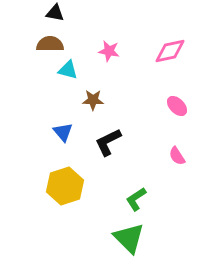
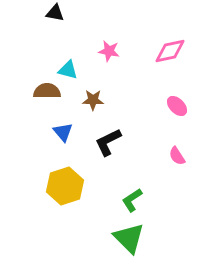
brown semicircle: moved 3 px left, 47 px down
green L-shape: moved 4 px left, 1 px down
